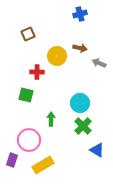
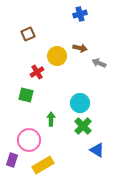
red cross: rotated 32 degrees counterclockwise
